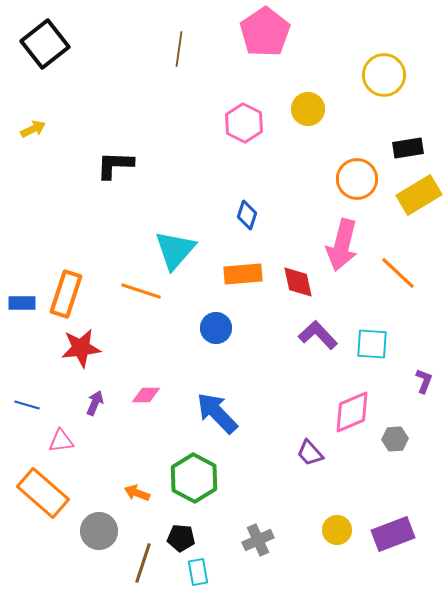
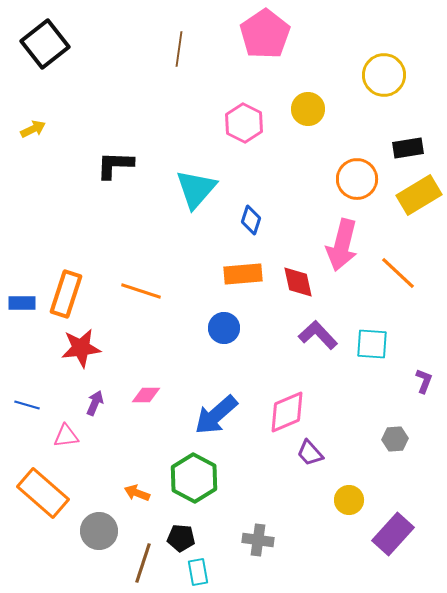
pink pentagon at (265, 32): moved 2 px down
blue diamond at (247, 215): moved 4 px right, 5 px down
cyan triangle at (175, 250): moved 21 px right, 61 px up
blue circle at (216, 328): moved 8 px right
pink diamond at (352, 412): moved 65 px left
blue arrow at (217, 413): moved 1 px left, 2 px down; rotated 87 degrees counterclockwise
pink triangle at (61, 441): moved 5 px right, 5 px up
yellow circle at (337, 530): moved 12 px right, 30 px up
purple rectangle at (393, 534): rotated 27 degrees counterclockwise
gray cross at (258, 540): rotated 32 degrees clockwise
